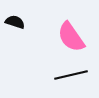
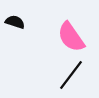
black line: rotated 40 degrees counterclockwise
